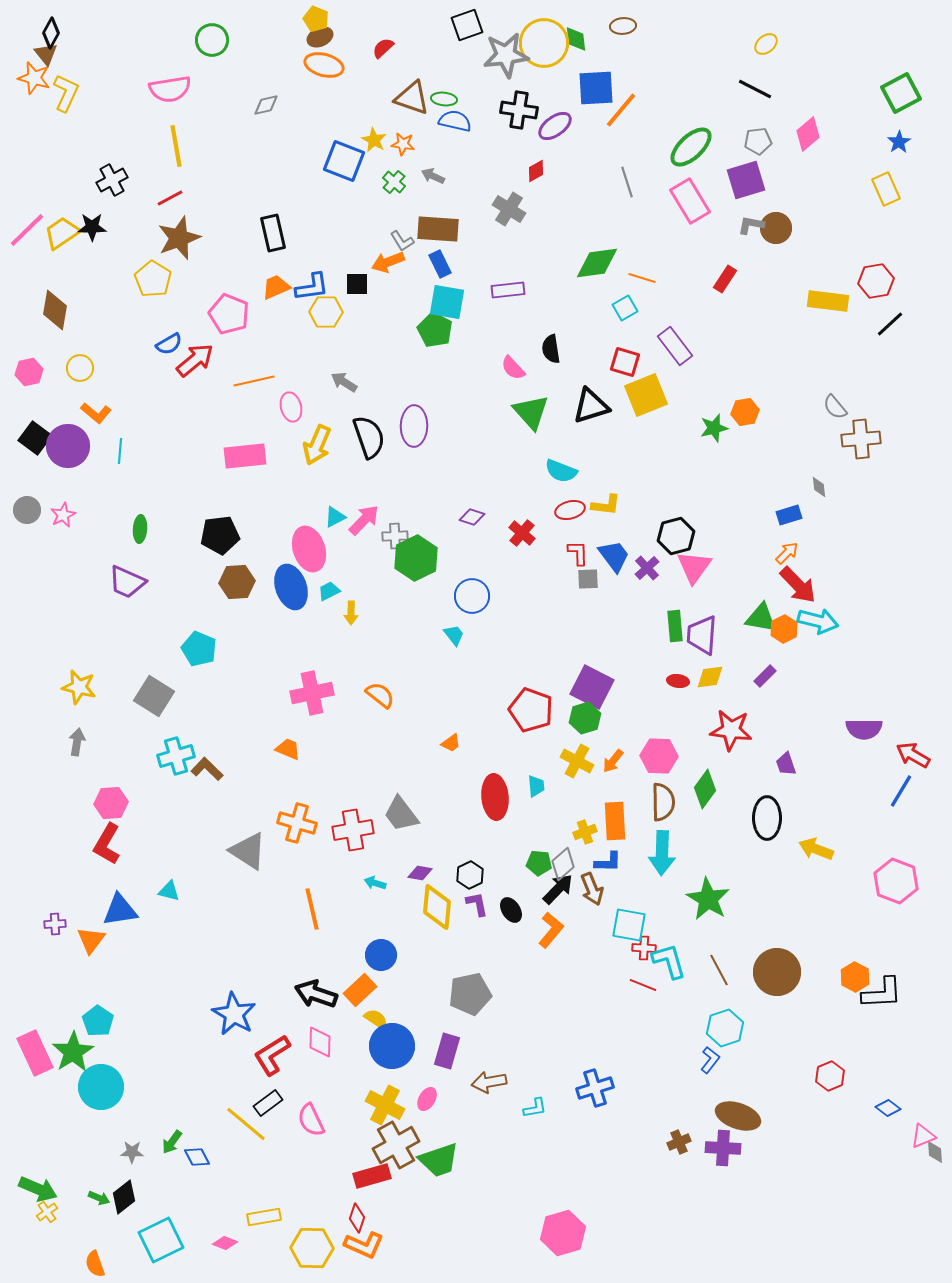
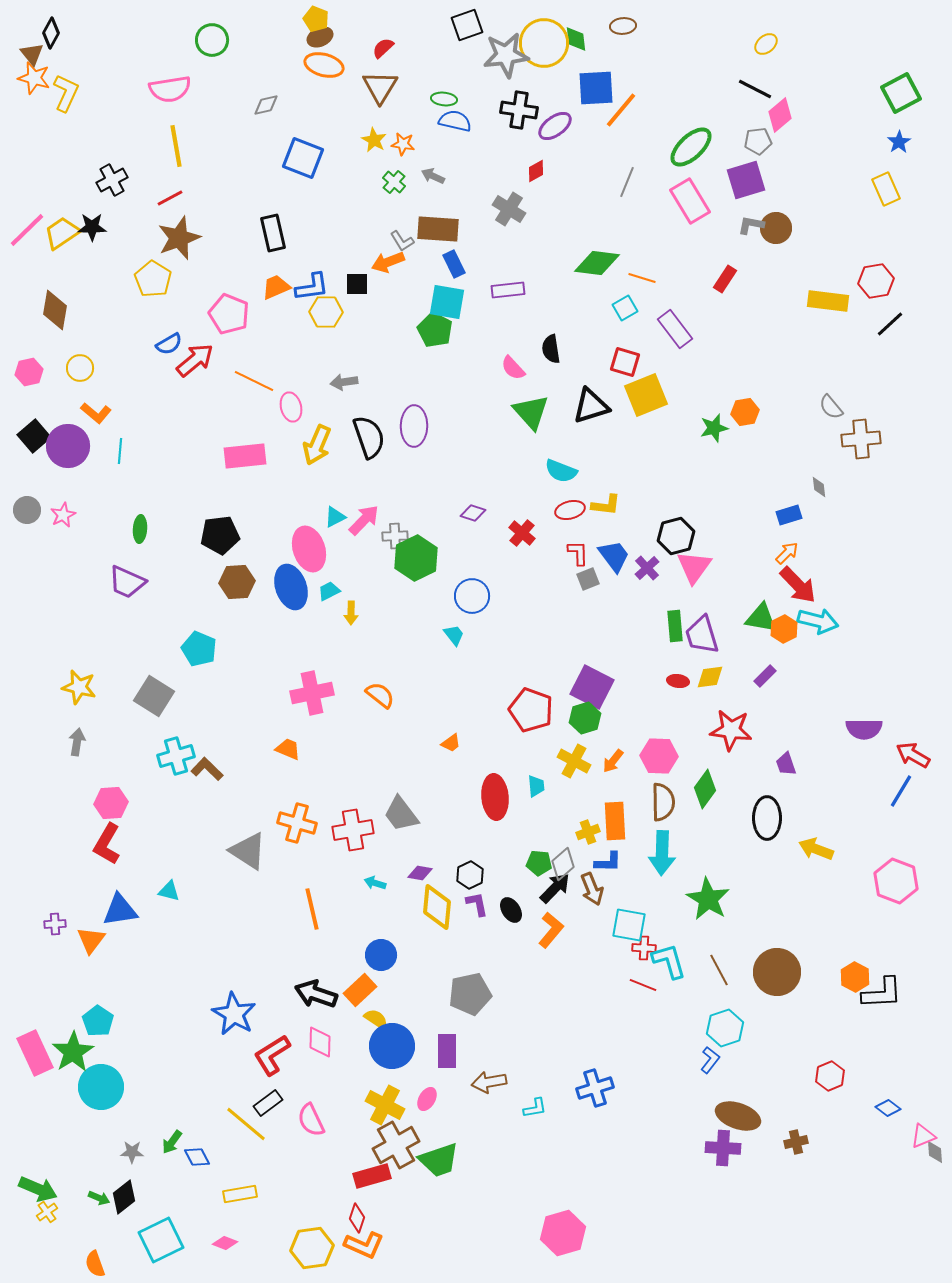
brown triangle at (46, 54): moved 14 px left
brown triangle at (412, 98): moved 32 px left, 11 px up; rotated 42 degrees clockwise
pink diamond at (808, 134): moved 28 px left, 19 px up
blue square at (344, 161): moved 41 px left, 3 px up
gray line at (627, 182): rotated 40 degrees clockwise
green diamond at (597, 263): rotated 15 degrees clockwise
blue rectangle at (440, 264): moved 14 px right
purple rectangle at (675, 346): moved 17 px up
orange line at (254, 381): rotated 39 degrees clockwise
gray arrow at (344, 382): rotated 40 degrees counterclockwise
gray semicircle at (835, 407): moved 4 px left
black square at (35, 438): moved 1 px left, 2 px up; rotated 12 degrees clockwise
purple diamond at (472, 517): moved 1 px right, 4 px up
gray square at (588, 579): rotated 20 degrees counterclockwise
purple trapezoid at (702, 635): rotated 21 degrees counterclockwise
yellow cross at (577, 761): moved 3 px left
yellow cross at (585, 832): moved 3 px right
black arrow at (558, 889): moved 3 px left, 1 px up
purple rectangle at (447, 1051): rotated 16 degrees counterclockwise
brown cross at (679, 1142): moved 117 px right; rotated 10 degrees clockwise
yellow rectangle at (264, 1217): moved 24 px left, 23 px up
yellow hexagon at (312, 1248): rotated 9 degrees counterclockwise
